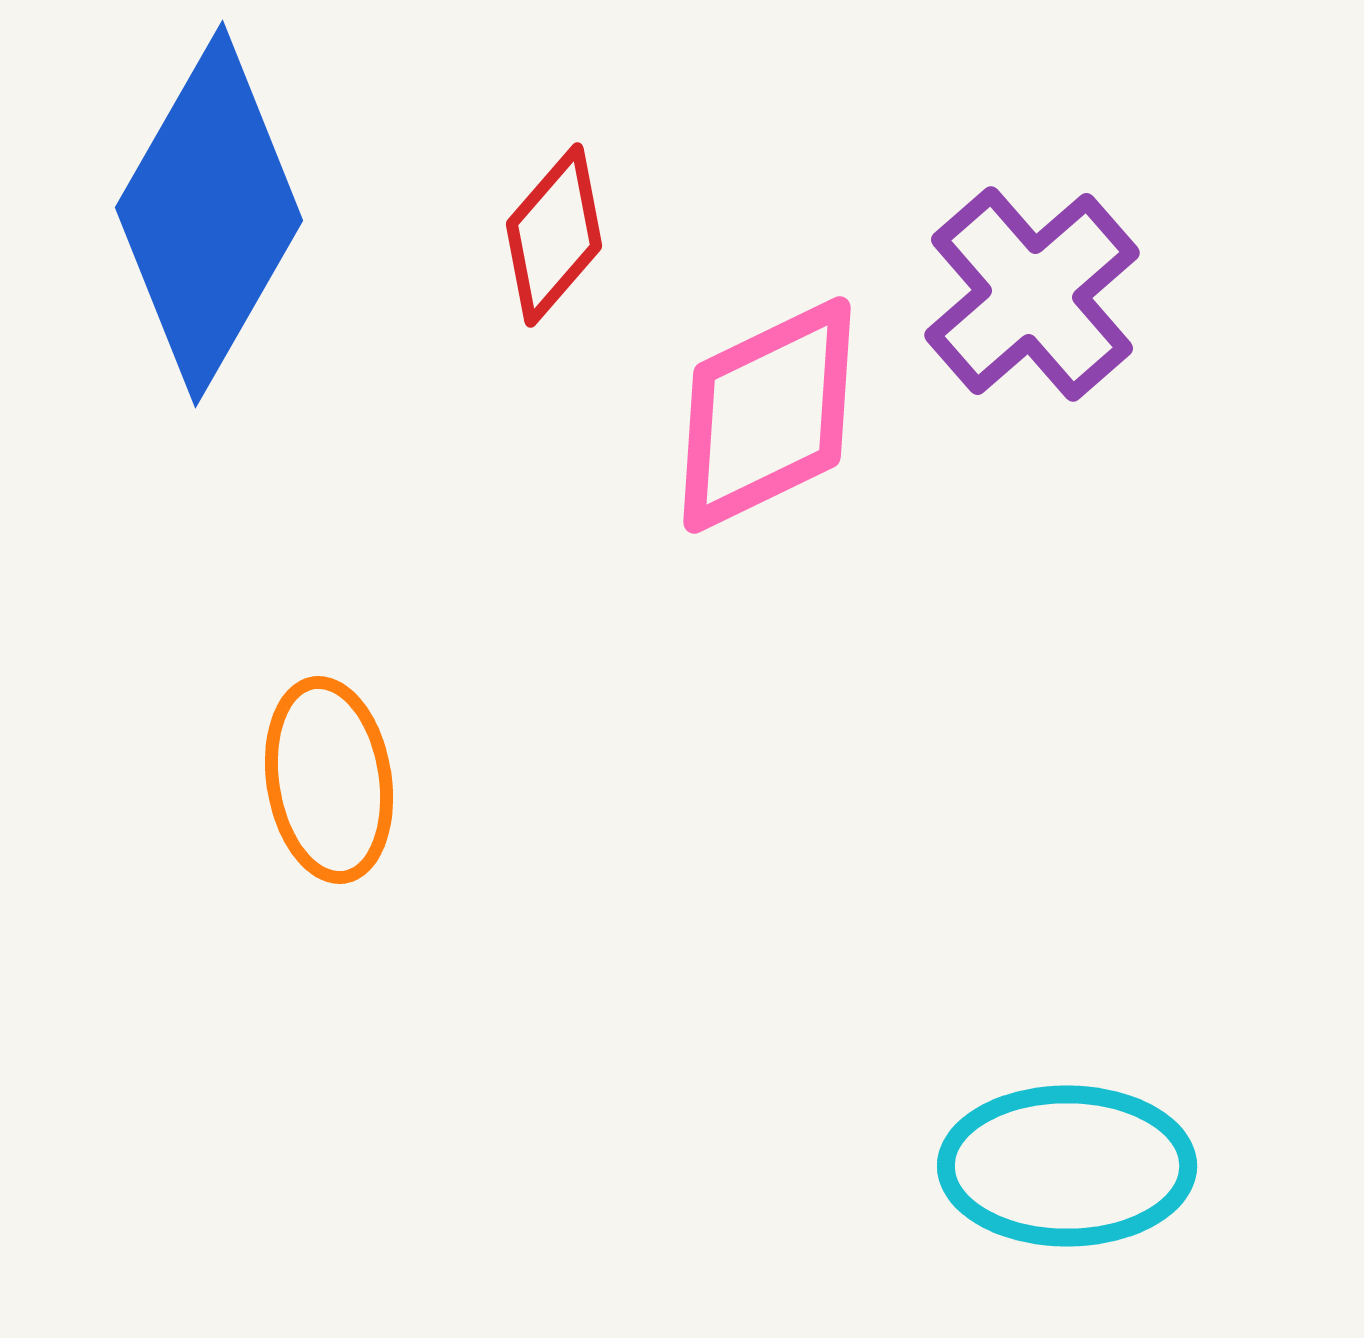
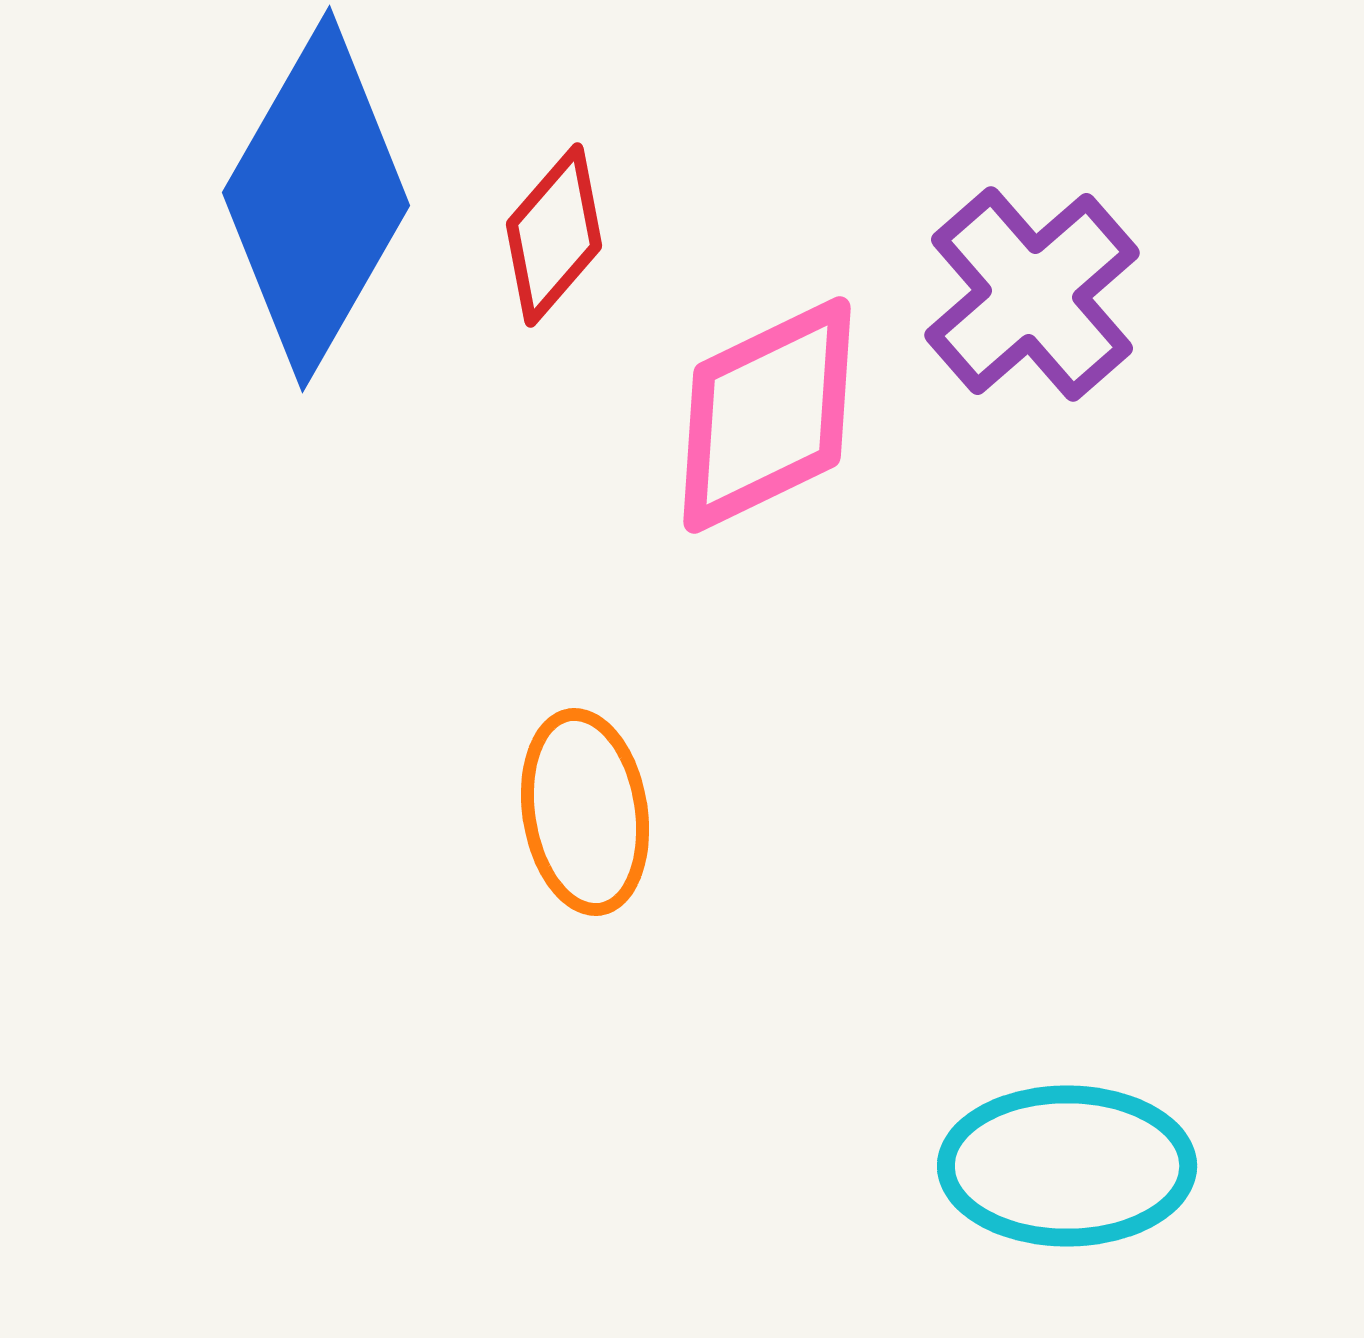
blue diamond: moved 107 px right, 15 px up
orange ellipse: moved 256 px right, 32 px down
